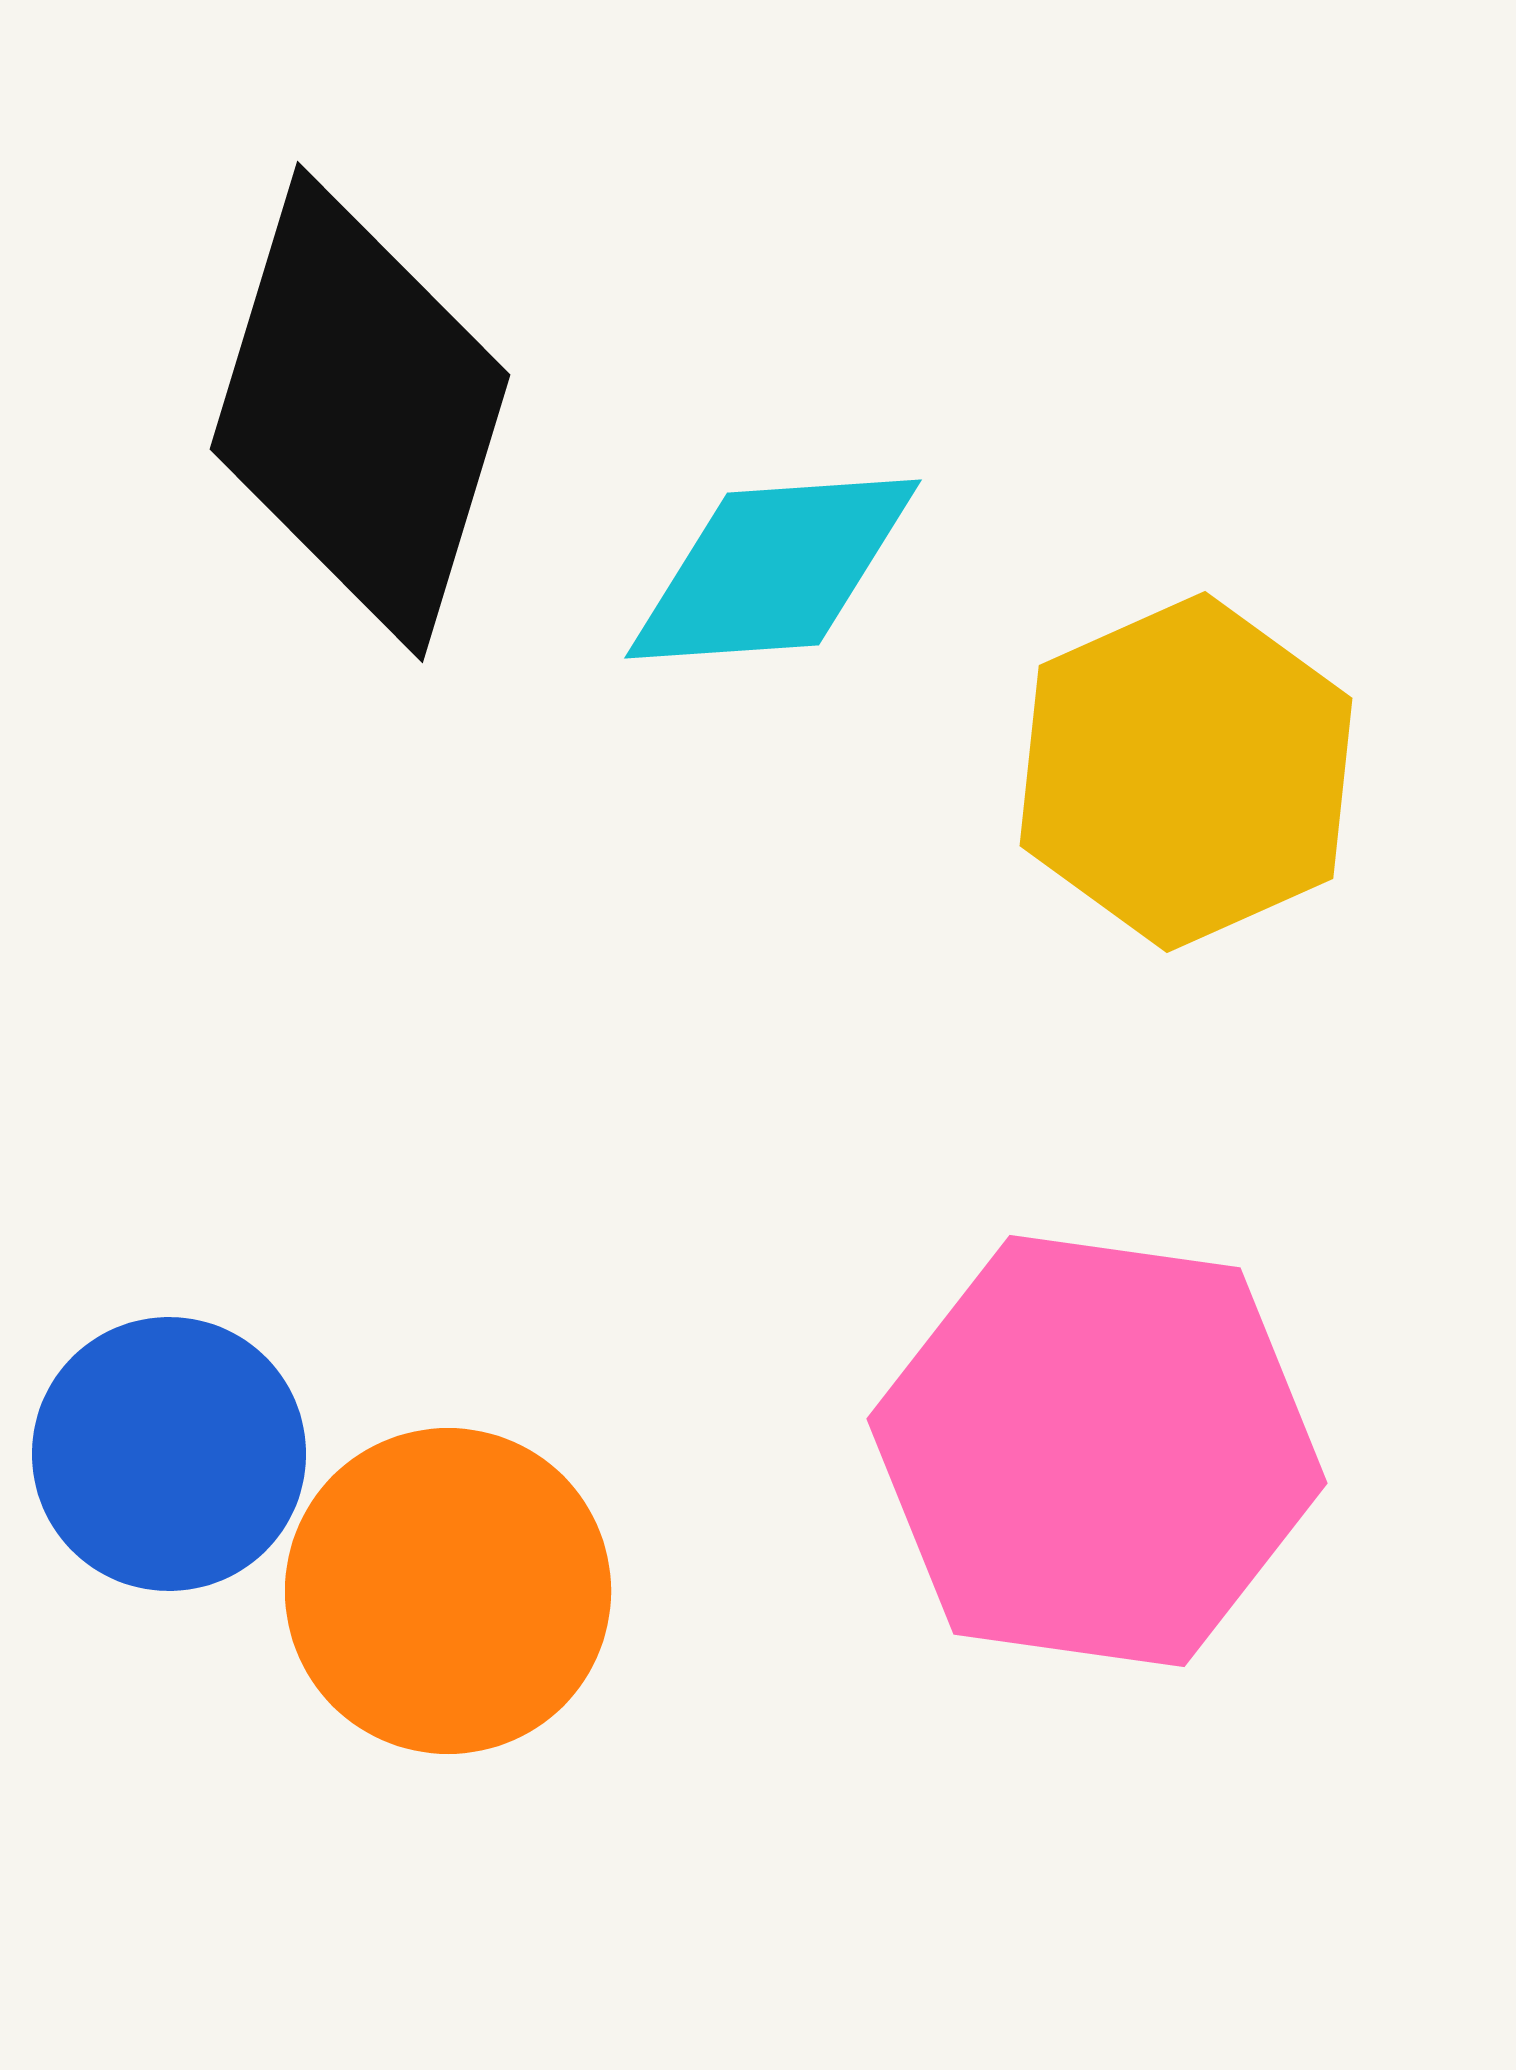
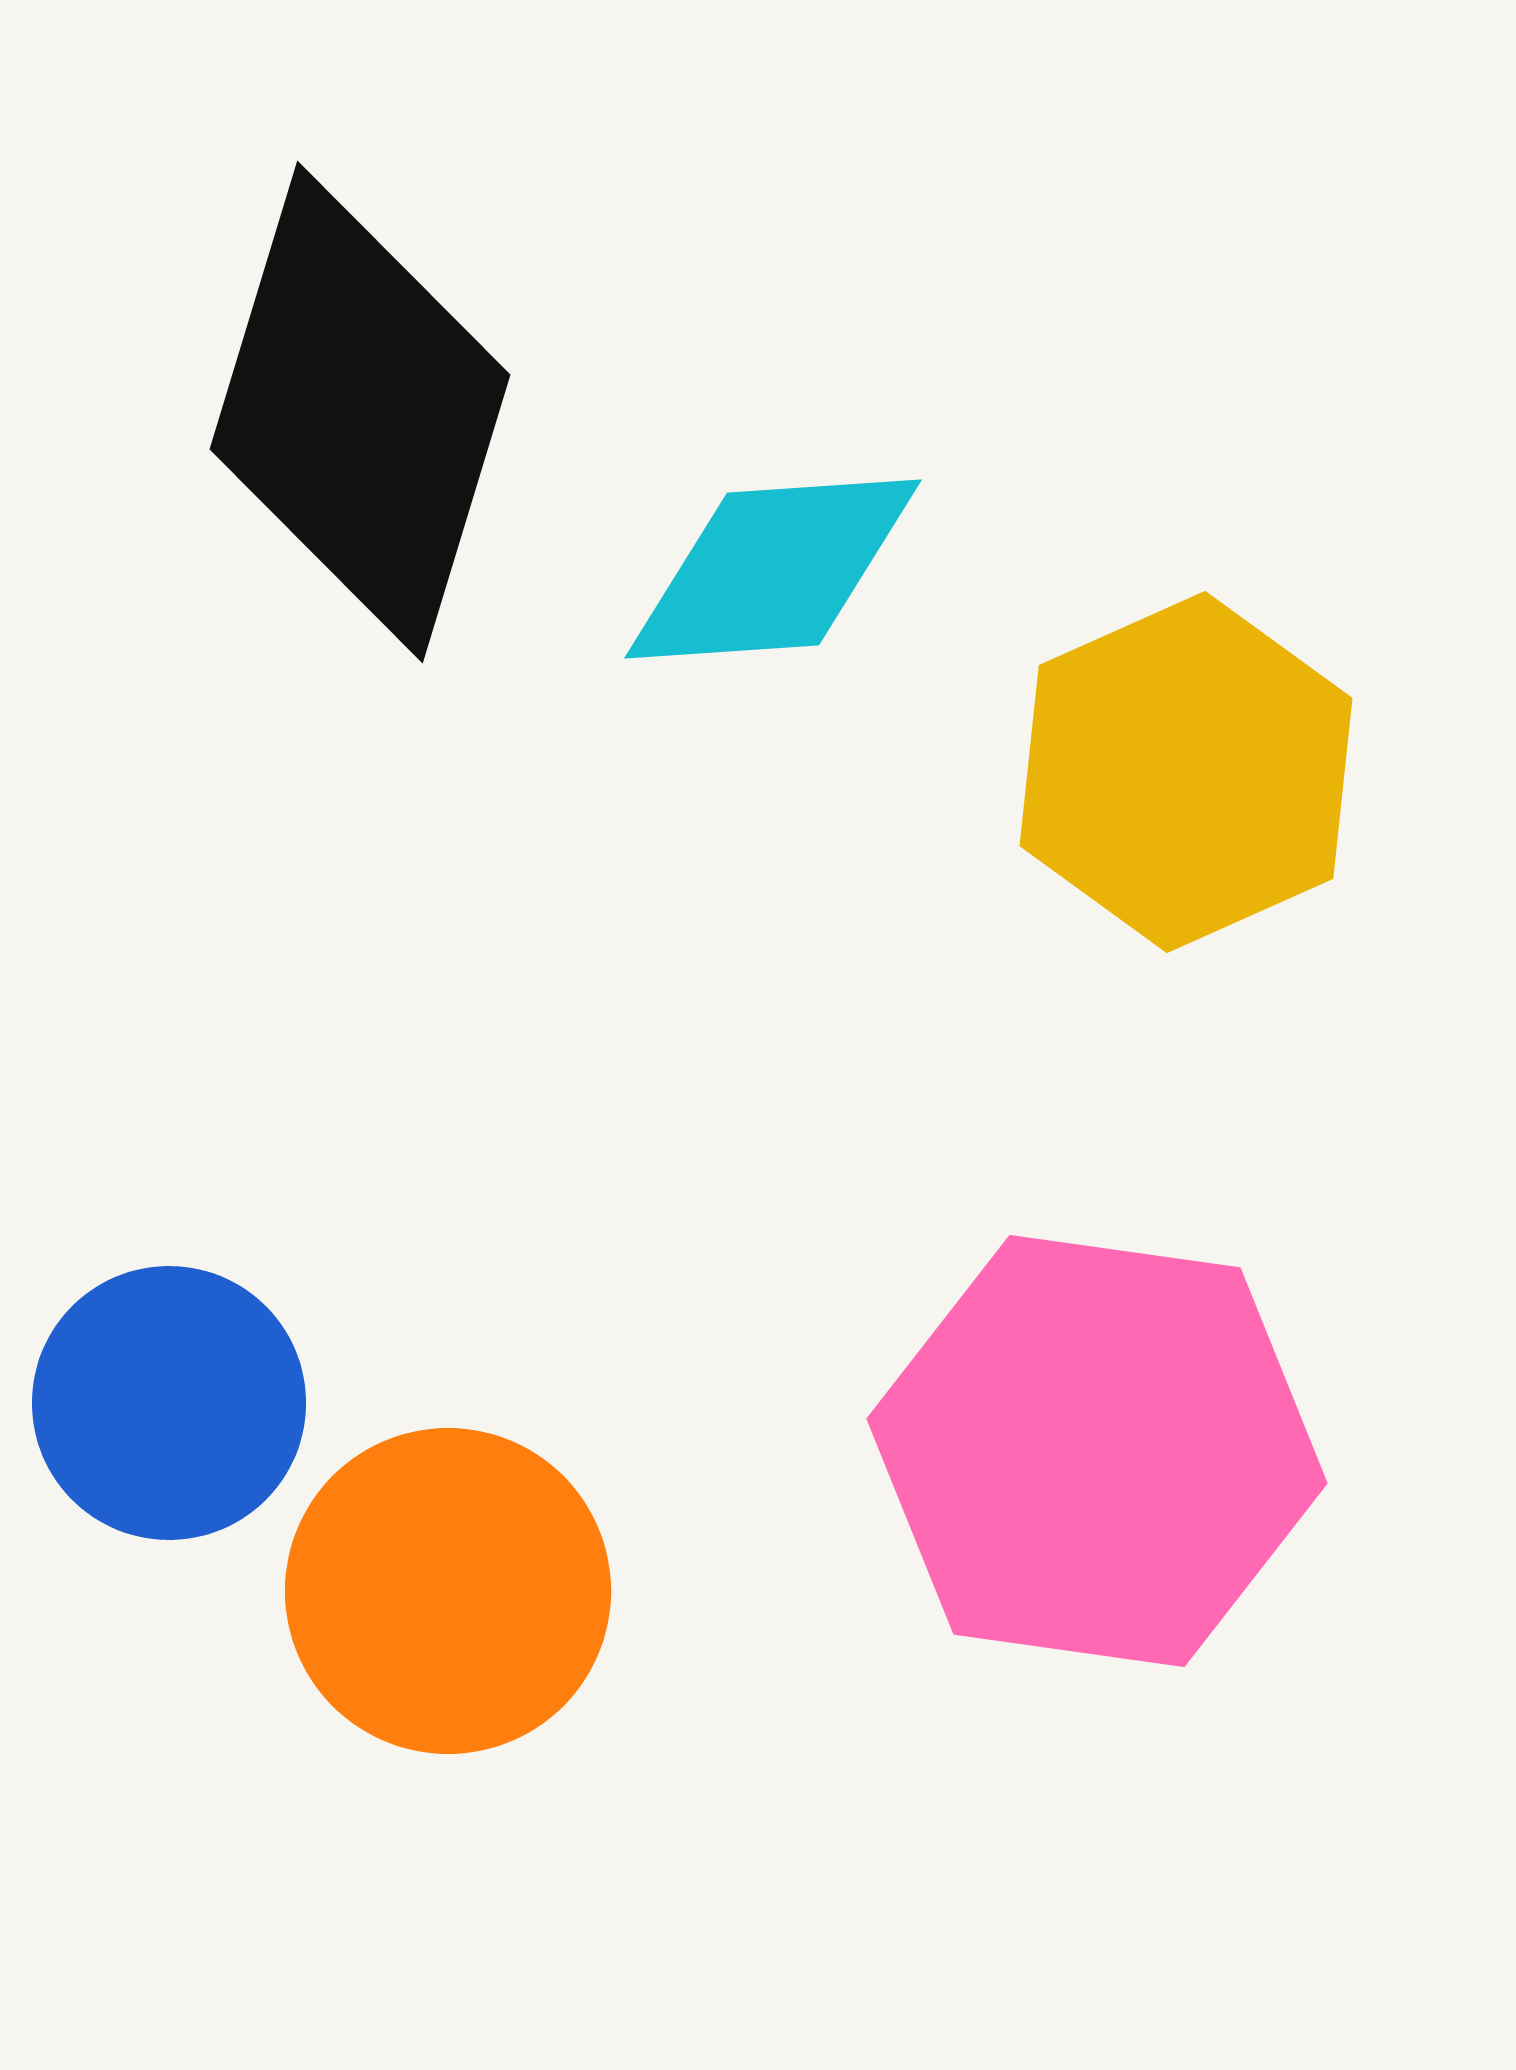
blue circle: moved 51 px up
